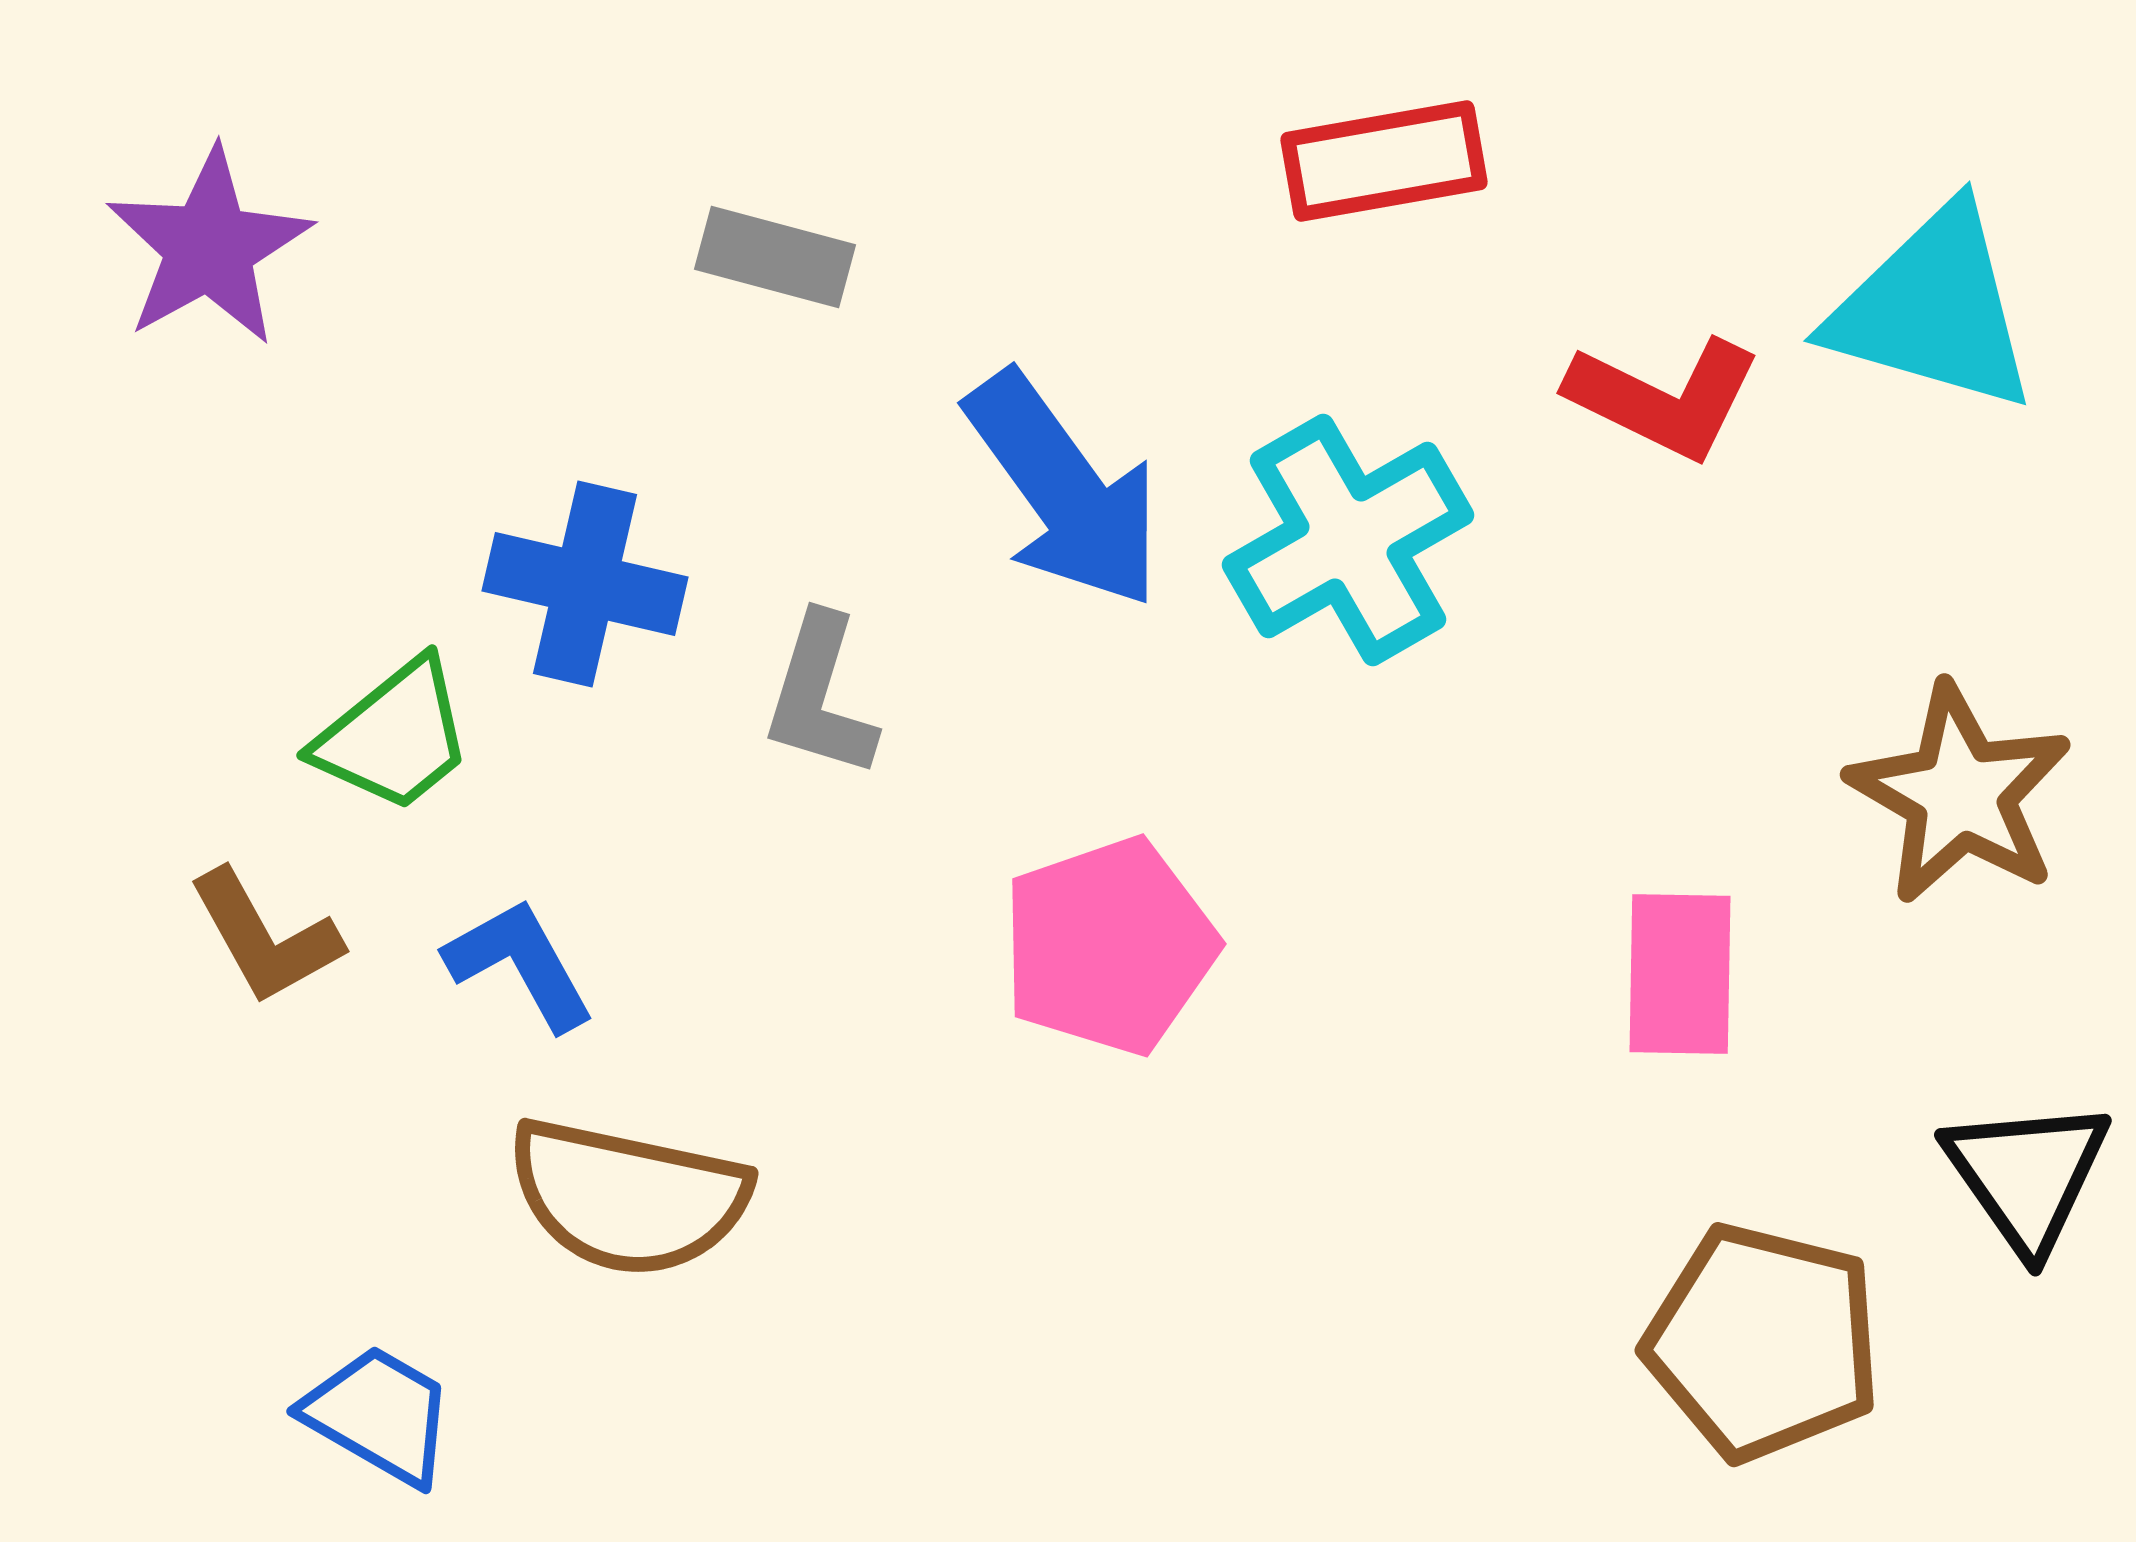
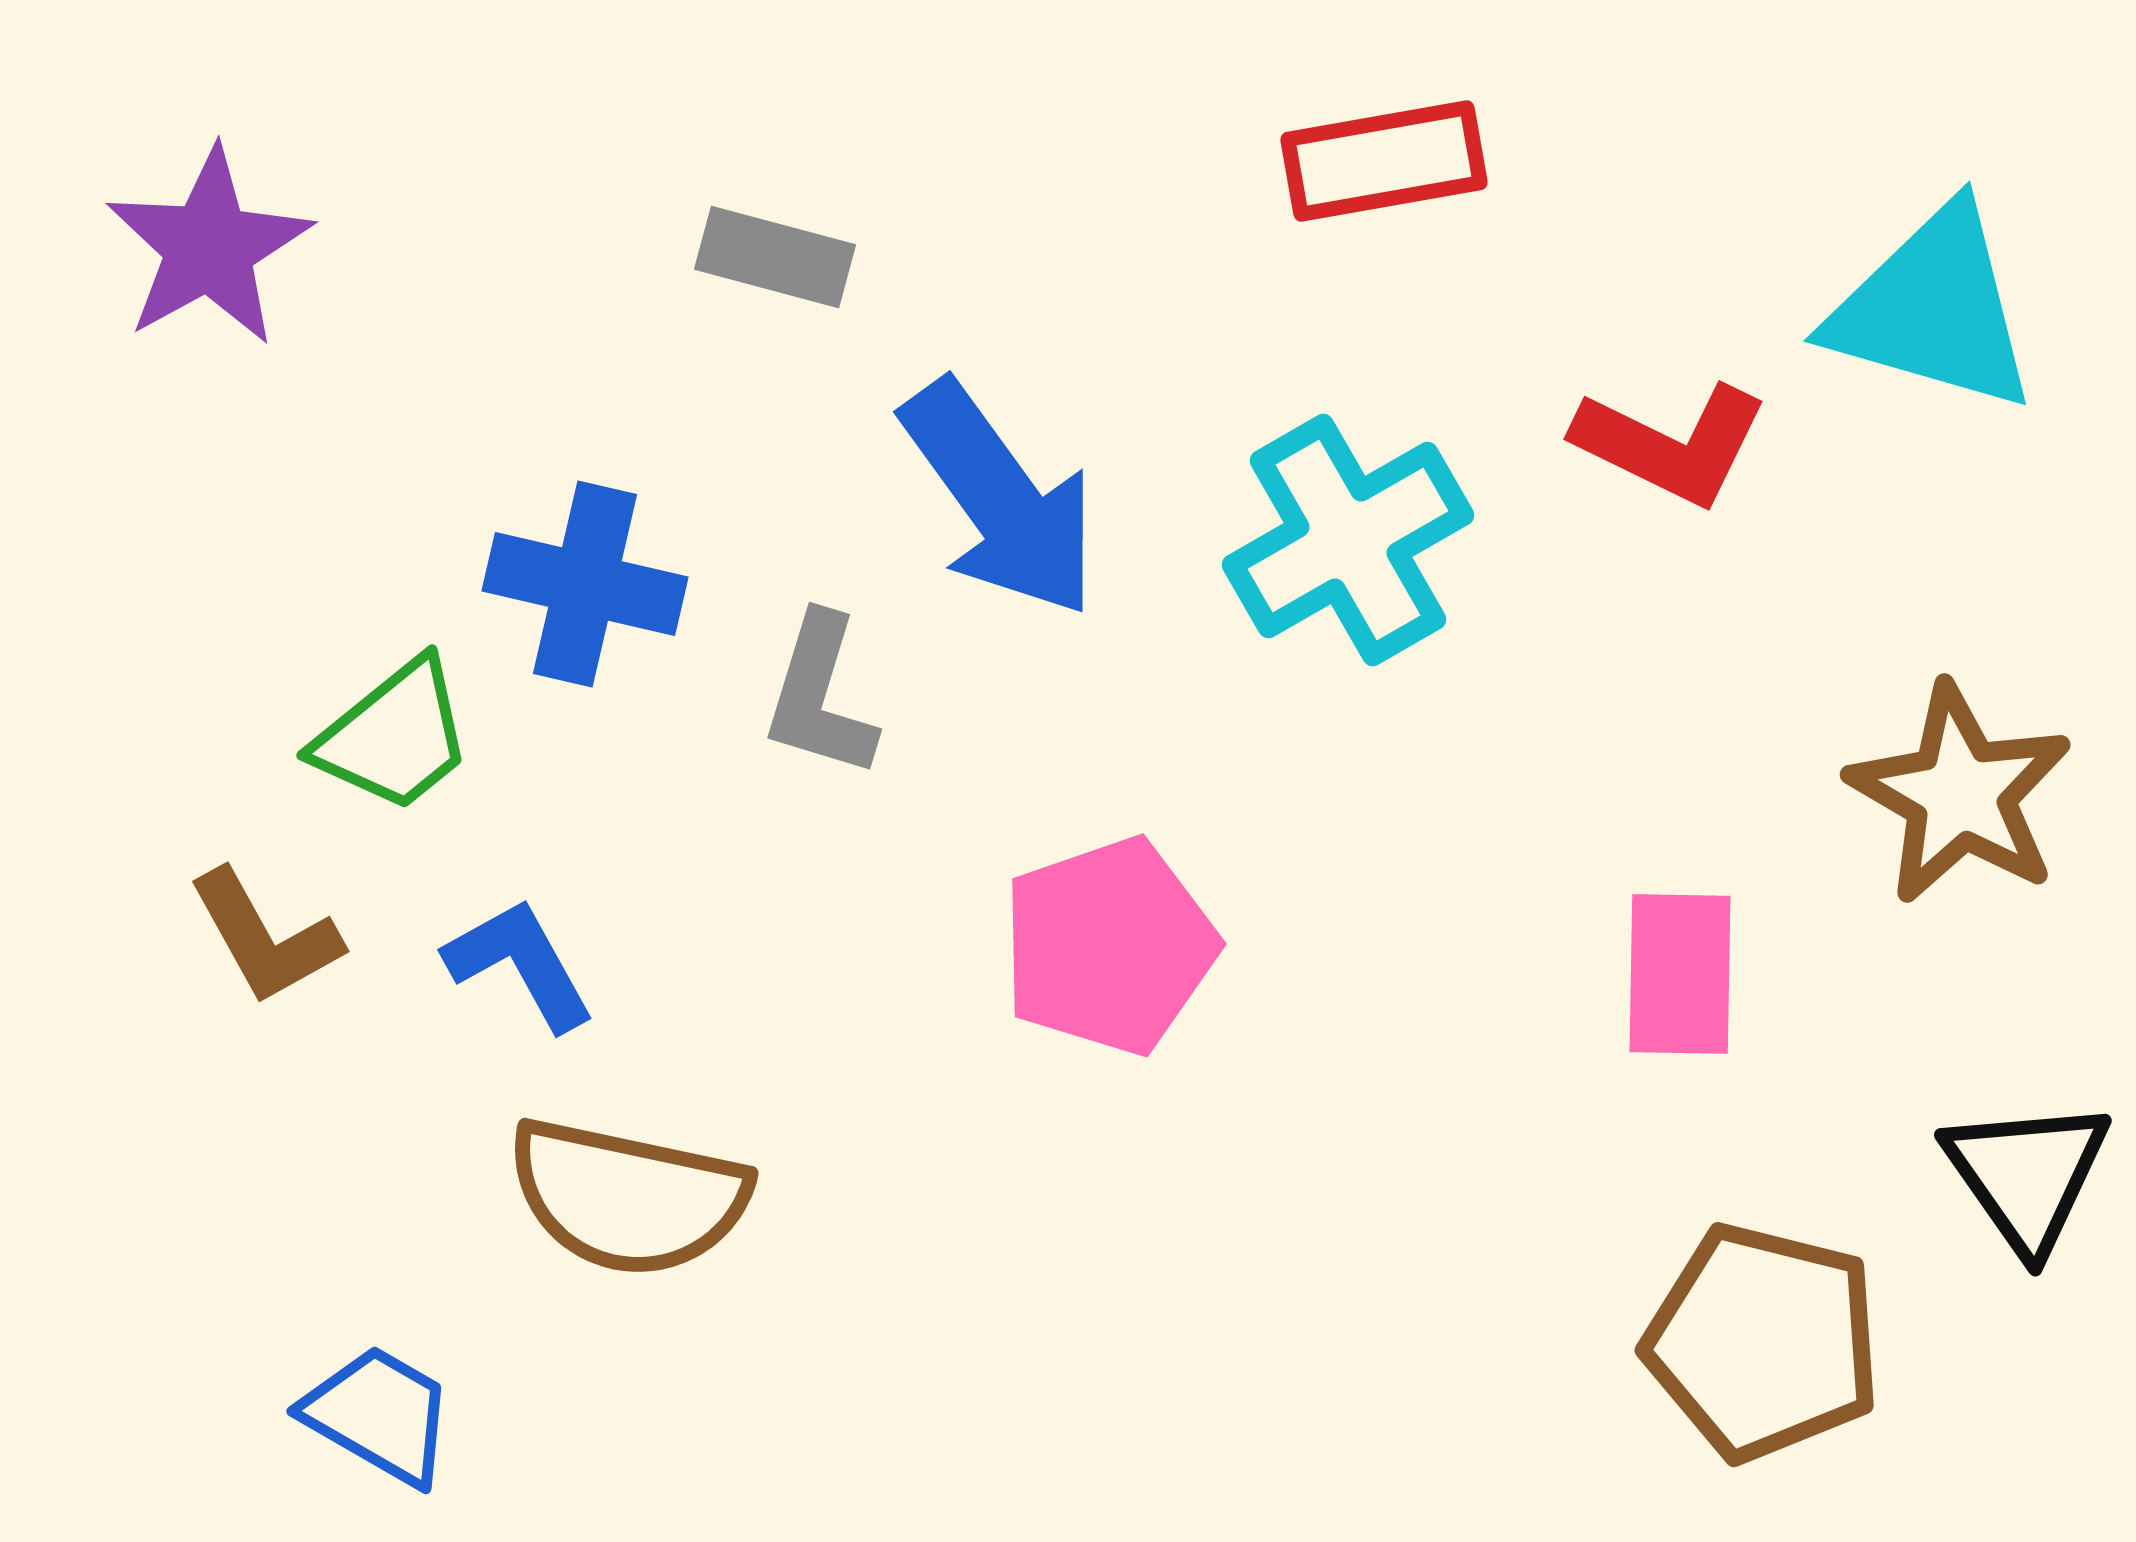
red L-shape: moved 7 px right, 46 px down
blue arrow: moved 64 px left, 9 px down
